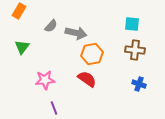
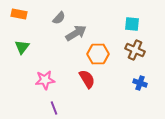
orange rectangle: moved 3 px down; rotated 70 degrees clockwise
gray semicircle: moved 8 px right, 8 px up
gray arrow: rotated 45 degrees counterclockwise
brown cross: rotated 18 degrees clockwise
orange hexagon: moved 6 px right; rotated 10 degrees clockwise
red semicircle: rotated 24 degrees clockwise
blue cross: moved 1 px right, 1 px up
